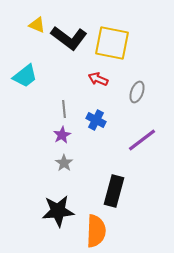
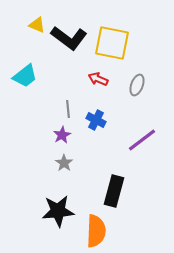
gray ellipse: moved 7 px up
gray line: moved 4 px right
